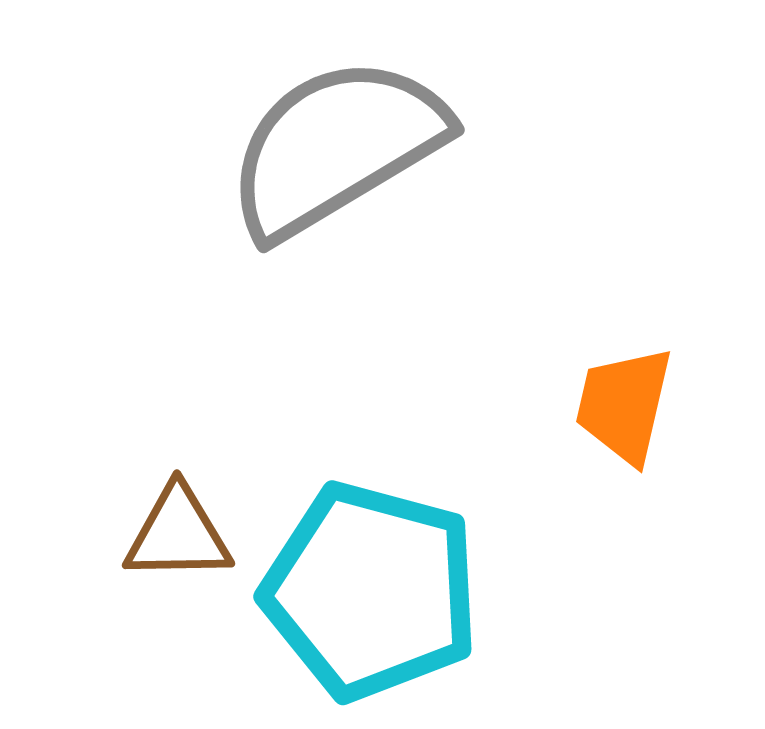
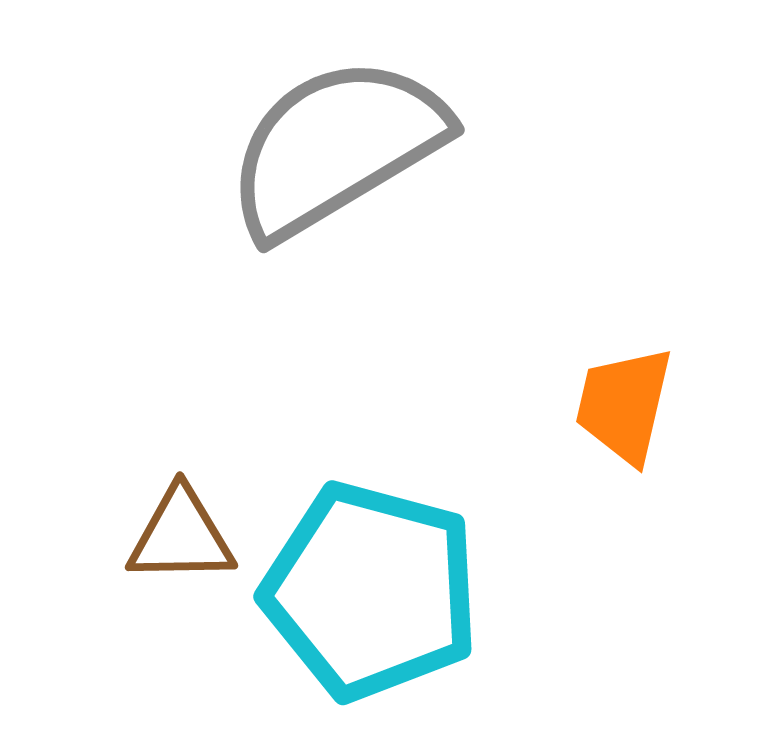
brown triangle: moved 3 px right, 2 px down
